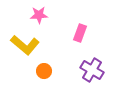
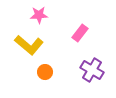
pink rectangle: rotated 18 degrees clockwise
yellow L-shape: moved 4 px right
orange circle: moved 1 px right, 1 px down
